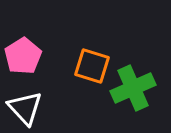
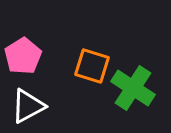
green cross: rotated 33 degrees counterclockwise
white triangle: moved 3 px right, 2 px up; rotated 45 degrees clockwise
